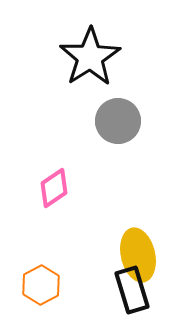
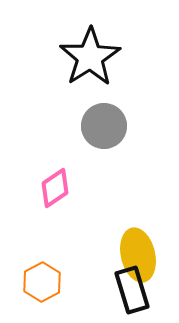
gray circle: moved 14 px left, 5 px down
pink diamond: moved 1 px right
orange hexagon: moved 1 px right, 3 px up
